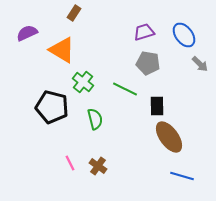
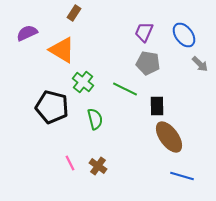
purple trapezoid: rotated 50 degrees counterclockwise
